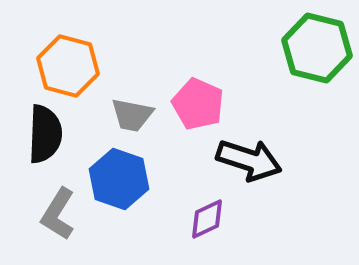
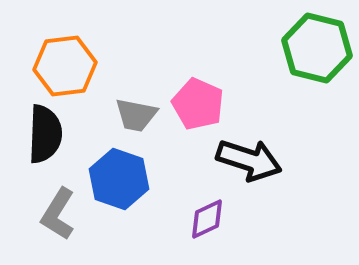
orange hexagon: moved 3 px left; rotated 22 degrees counterclockwise
gray trapezoid: moved 4 px right
